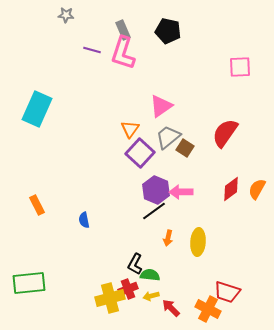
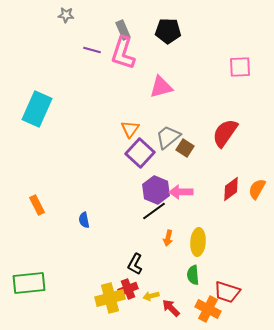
black pentagon: rotated 10 degrees counterclockwise
pink triangle: moved 19 px up; rotated 20 degrees clockwise
green semicircle: moved 43 px right; rotated 102 degrees counterclockwise
